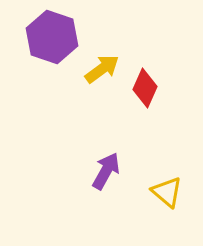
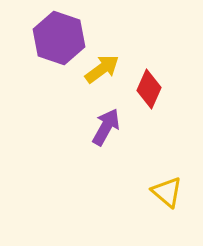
purple hexagon: moved 7 px right, 1 px down
red diamond: moved 4 px right, 1 px down
purple arrow: moved 44 px up
